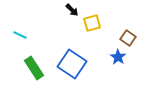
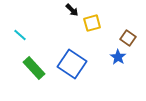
cyan line: rotated 16 degrees clockwise
green rectangle: rotated 10 degrees counterclockwise
